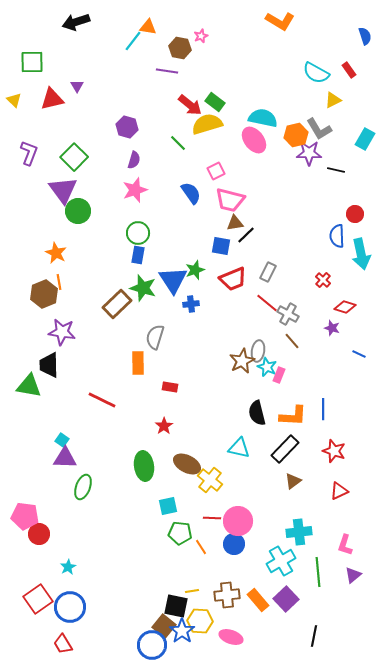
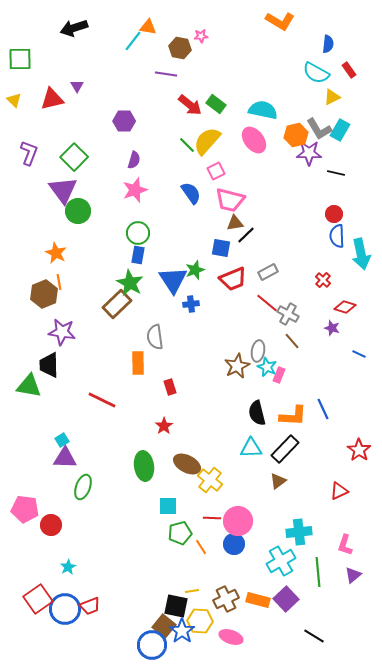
black arrow at (76, 22): moved 2 px left, 6 px down
pink star at (201, 36): rotated 16 degrees clockwise
blue semicircle at (365, 36): moved 37 px left, 8 px down; rotated 24 degrees clockwise
green square at (32, 62): moved 12 px left, 3 px up
purple line at (167, 71): moved 1 px left, 3 px down
yellow triangle at (333, 100): moved 1 px left, 3 px up
green rectangle at (215, 102): moved 1 px right, 2 px down
cyan semicircle at (263, 118): moved 8 px up
yellow semicircle at (207, 124): moved 17 px down; rotated 32 degrees counterclockwise
purple hexagon at (127, 127): moved 3 px left, 6 px up; rotated 15 degrees counterclockwise
cyan rectangle at (365, 139): moved 25 px left, 9 px up
green line at (178, 143): moved 9 px right, 2 px down
black line at (336, 170): moved 3 px down
red circle at (355, 214): moved 21 px left
blue square at (221, 246): moved 2 px down
gray rectangle at (268, 272): rotated 36 degrees clockwise
green star at (143, 288): moved 13 px left, 5 px up; rotated 12 degrees clockwise
gray semicircle at (155, 337): rotated 25 degrees counterclockwise
brown star at (242, 361): moved 5 px left, 5 px down
red rectangle at (170, 387): rotated 63 degrees clockwise
blue line at (323, 409): rotated 25 degrees counterclockwise
cyan square at (62, 440): rotated 24 degrees clockwise
cyan triangle at (239, 448): moved 12 px right; rotated 15 degrees counterclockwise
red star at (334, 451): moved 25 px right, 1 px up; rotated 15 degrees clockwise
brown triangle at (293, 481): moved 15 px left
cyan square at (168, 506): rotated 12 degrees clockwise
pink pentagon at (25, 516): moved 7 px up
green pentagon at (180, 533): rotated 20 degrees counterclockwise
red circle at (39, 534): moved 12 px right, 9 px up
brown cross at (227, 595): moved 1 px left, 4 px down; rotated 20 degrees counterclockwise
orange rectangle at (258, 600): rotated 35 degrees counterclockwise
blue circle at (70, 607): moved 5 px left, 2 px down
black line at (314, 636): rotated 70 degrees counterclockwise
red trapezoid at (63, 644): moved 27 px right, 38 px up; rotated 80 degrees counterclockwise
